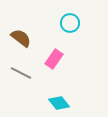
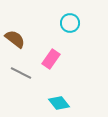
brown semicircle: moved 6 px left, 1 px down
pink rectangle: moved 3 px left
